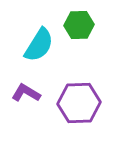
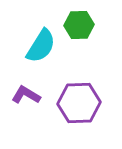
cyan semicircle: moved 2 px right, 1 px down
purple L-shape: moved 2 px down
